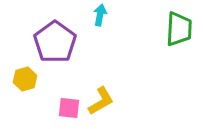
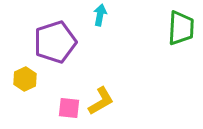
green trapezoid: moved 2 px right, 1 px up
purple pentagon: rotated 18 degrees clockwise
yellow hexagon: rotated 10 degrees counterclockwise
